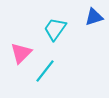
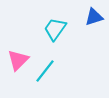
pink triangle: moved 3 px left, 7 px down
